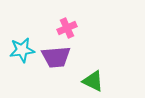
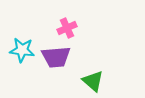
cyan star: rotated 15 degrees clockwise
green triangle: rotated 15 degrees clockwise
